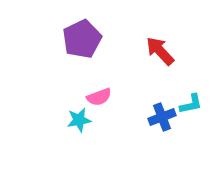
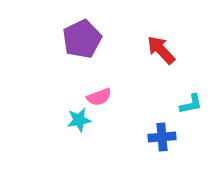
red arrow: moved 1 px right, 1 px up
blue cross: moved 20 px down; rotated 16 degrees clockwise
